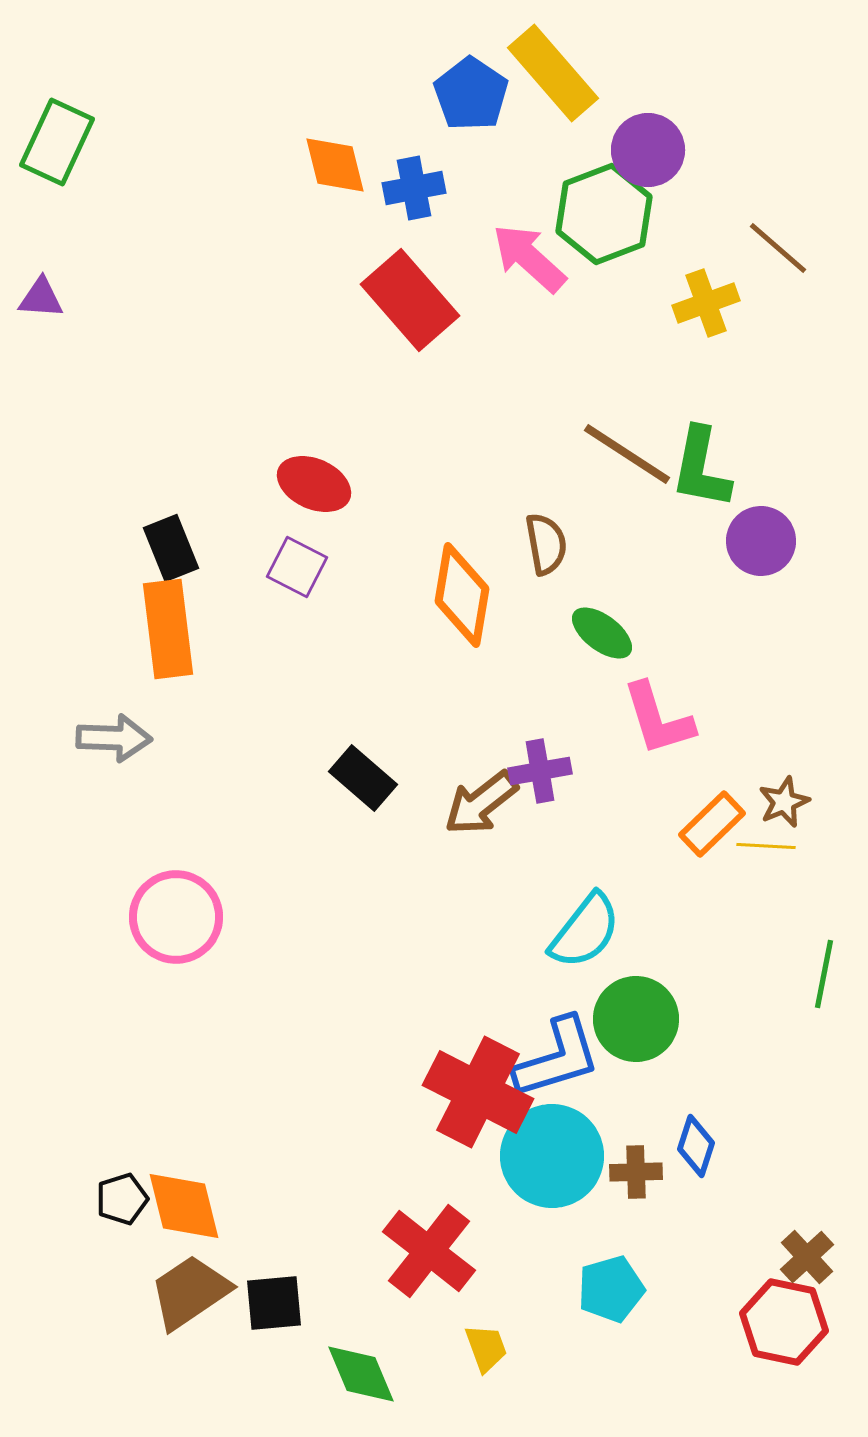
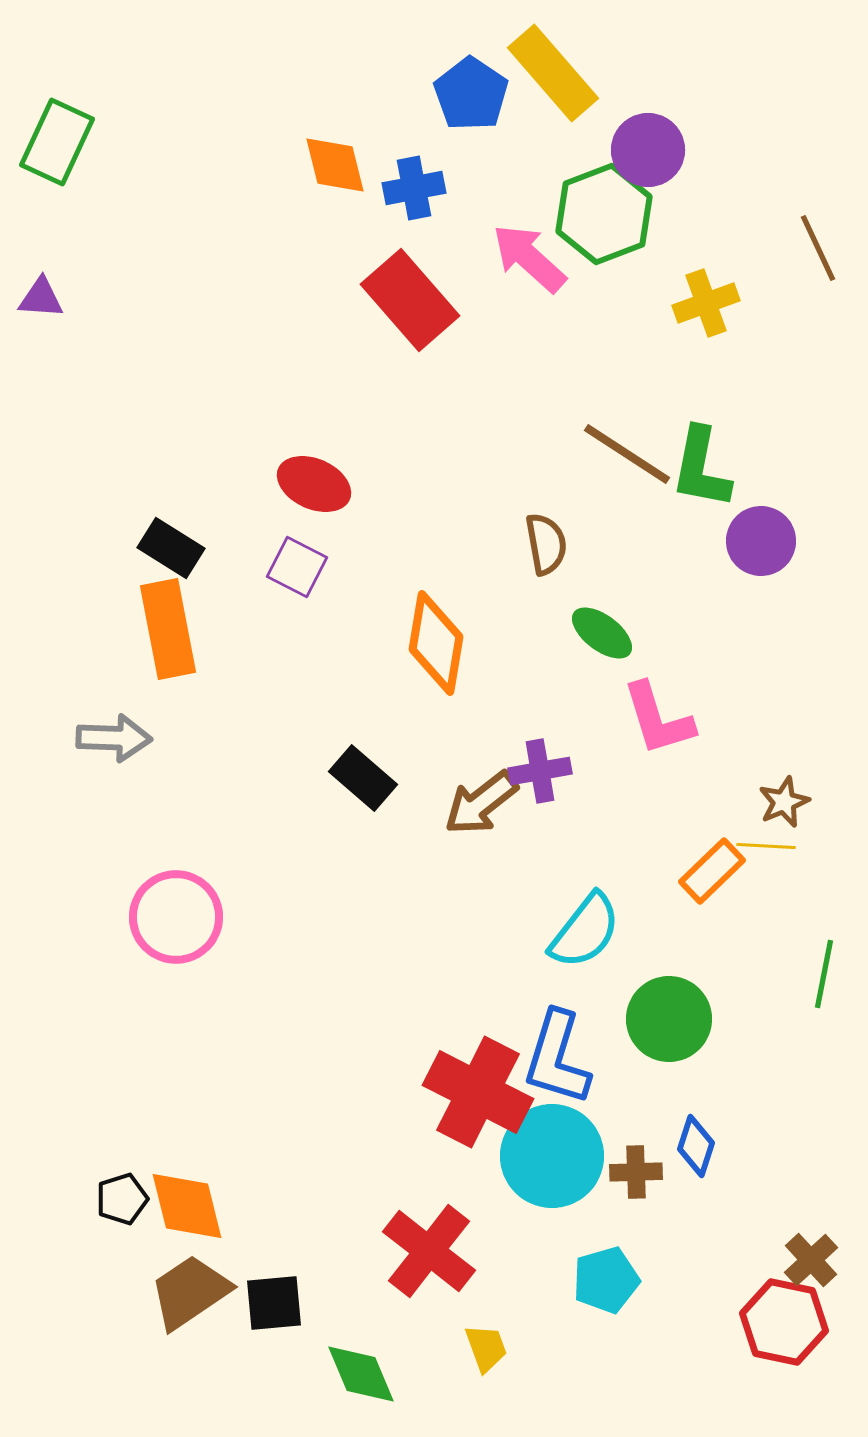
brown line at (778, 248): moved 40 px right; rotated 24 degrees clockwise
black rectangle at (171, 548): rotated 36 degrees counterclockwise
orange diamond at (462, 595): moved 26 px left, 48 px down
orange rectangle at (168, 629): rotated 4 degrees counterclockwise
orange rectangle at (712, 824): moved 47 px down
green circle at (636, 1019): moved 33 px right
blue L-shape at (557, 1058): rotated 124 degrees clockwise
orange diamond at (184, 1206): moved 3 px right
brown cross at (807, 1257): moved 4 px right, 3 px down
cyan pentagon at (611, 1289): moved 5 px left, 9 px up
